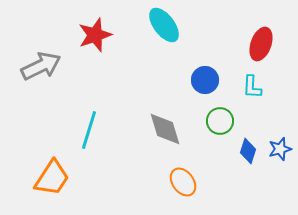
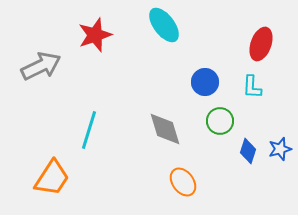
blue circle: moved 2 px down
